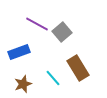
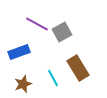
gray square: rotated 12 degrees clockwise
cyan line: rotated 12 degrees clockwise
